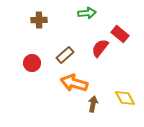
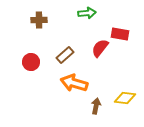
red rectangle: rotated 30 degrees counterclockwise
red circle: moved 1 px left, 1 px up
yellow diamond: rotated 55 degrees counterclockwise
brown arrow: moved 3 px right, 2 px down
